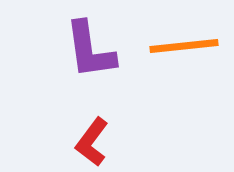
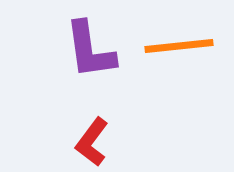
orange line: moved 5 px left
